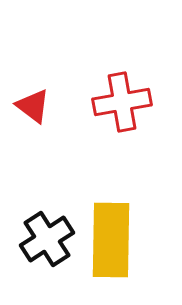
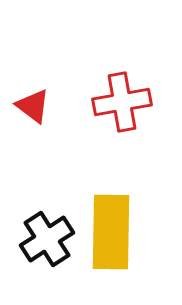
yellow rectangle: moved 8 px up
